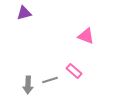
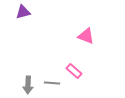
purple triangle: moved 1 px left, 1 px up
gray line: moved 2 px right, 3 px down; rotated 21 degrees clockwise
